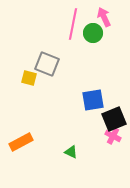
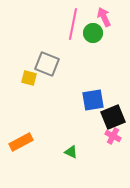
black square: moved 1 px left, 2 px up
